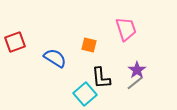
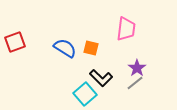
pink trapezoid: rotated 25 degrees clockwise
orange square: moved 2 px right, 3 px down
blue semicircle: moved 10 px right, 10 px up
purple star: moved 2 px up
black L-shape: rotated 40 degrees counterclockwise
